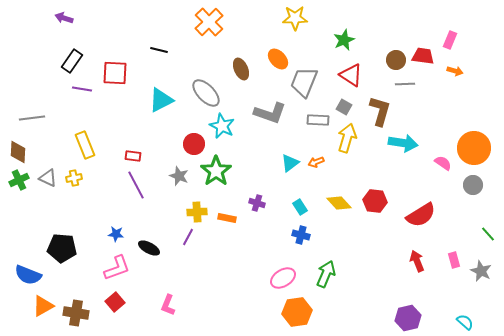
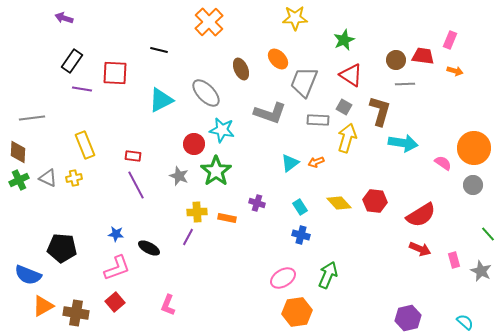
cyan star at (222, 126): moved 4 px down; rotated 15 degrees counterclockwise
red arrow at (417, 261): moved 3 px right, 12 px up; rotated 135 degrees clockwise
green arrow at (326, 274): moved 2 px right, 1 px down
